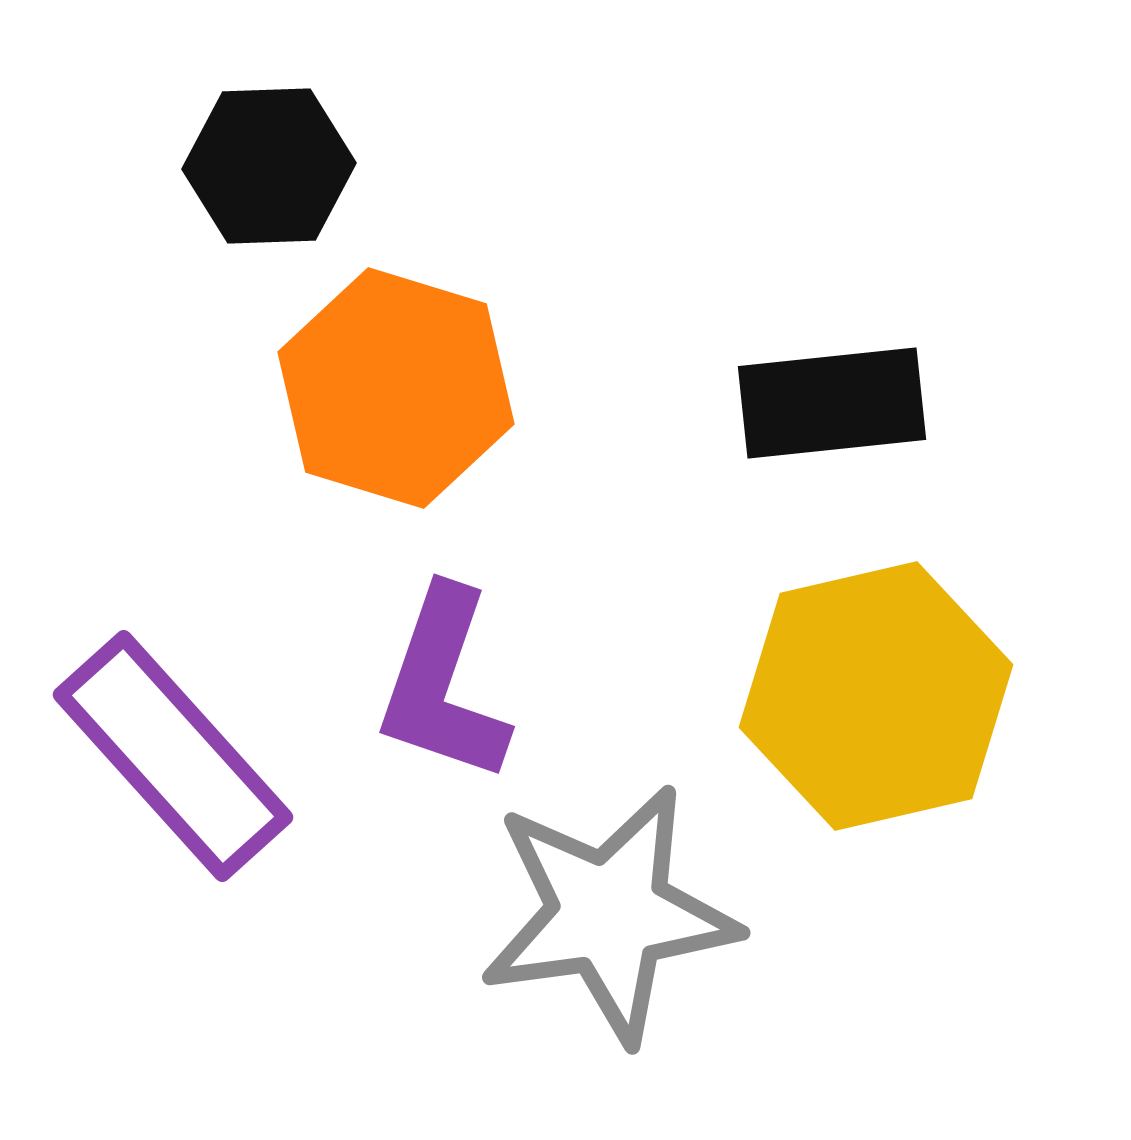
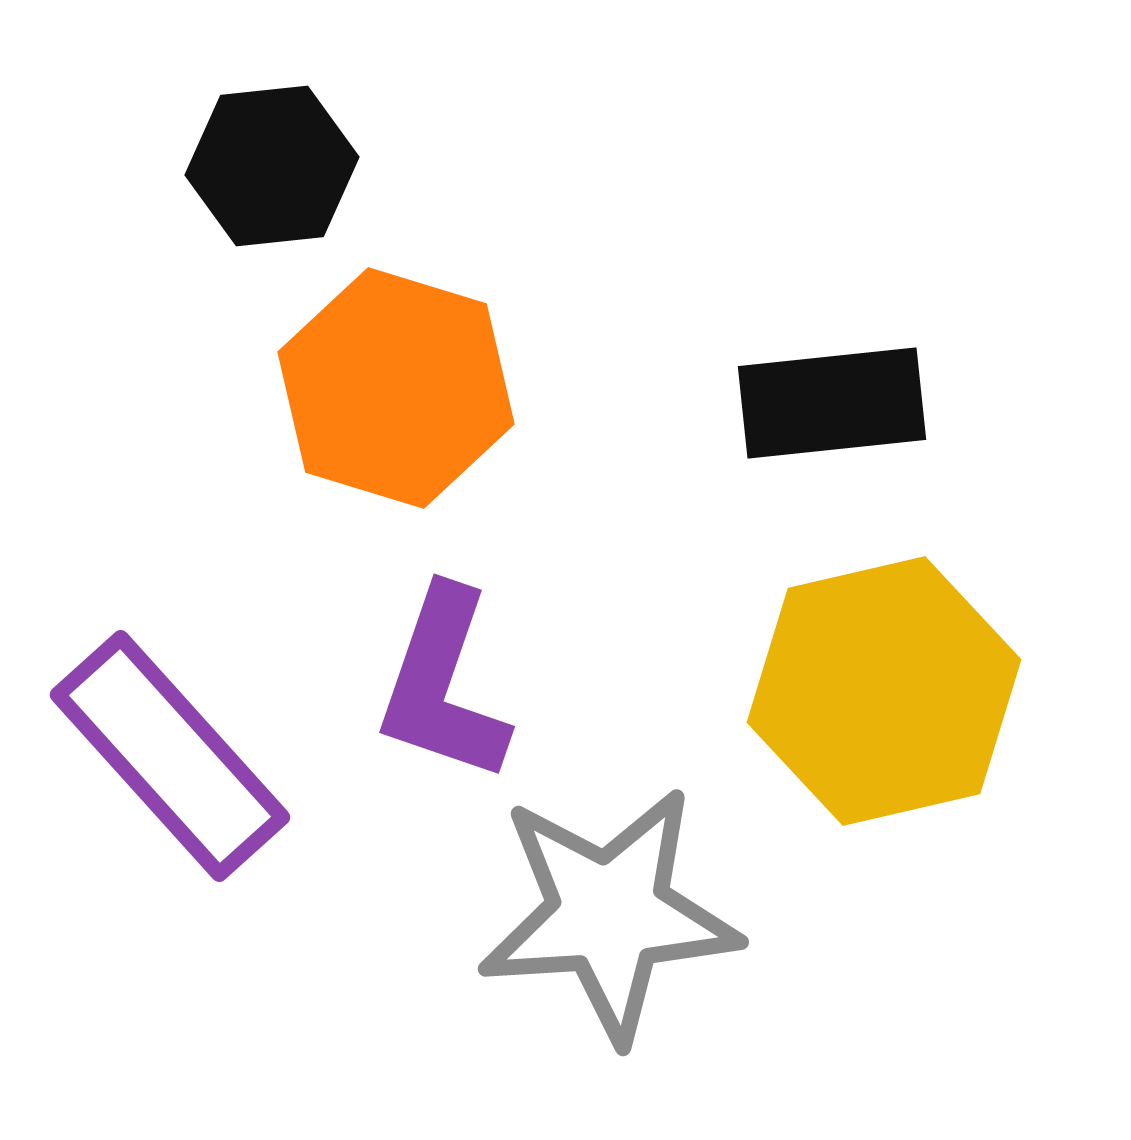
black hexagon: moved 3 px right; rotated 4 degrees counterclockwise
yellow hexagon: moved 8 px right, 5 px up
purple rectangle: moved 3 px left
gray star: rotated 4 degrees clockwise
